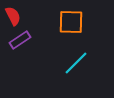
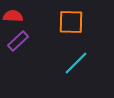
red semicircle: rotated 60 degrees counterclockwise
purple rectangle: moved 2 px left, 1 px down; rotated 10 degrees counterclockwise
